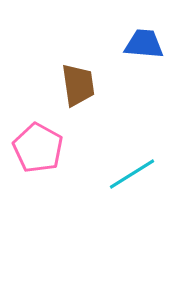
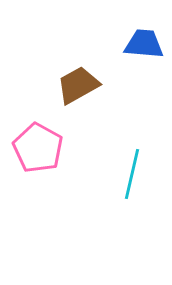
brown trapezoid: rotated 111 degrees counterclockwise
cyan line: rotated 45 degrees counterclockwise
